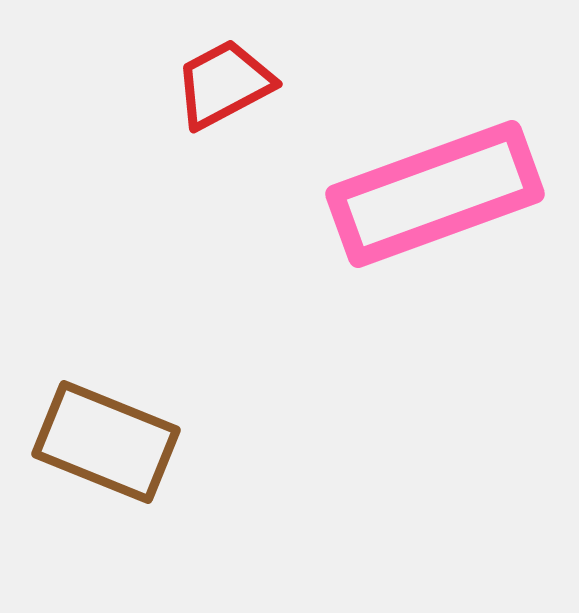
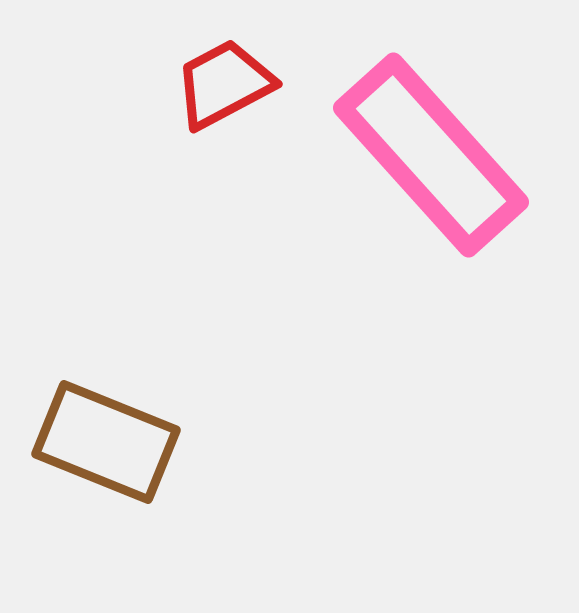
pink rectangle: moved 4 px left, 39 px up; rotated 68 degrees clockwise
